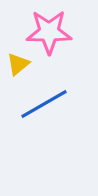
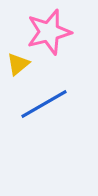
pink star: rotated 15 degrees counterclockwise
